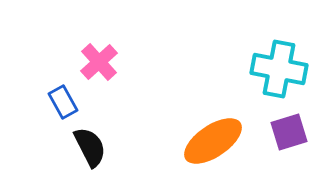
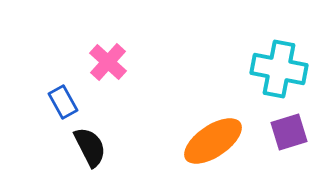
pink cross: moved 9 px right; rotated 6 degrees counterclockwise
